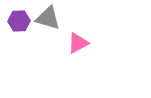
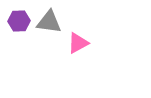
gray triangle: moved 1 px right, 4 px down; rotated 8 degrees counterclockwise
